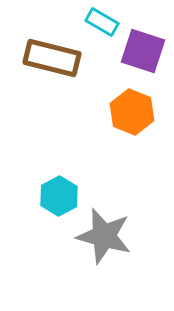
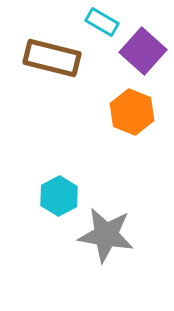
purple square: rotated 24 degrees clockwise
gray star: moved 2 px right, 1 px up; rotated 6 degrees counterclockwise
